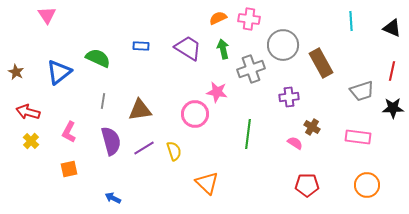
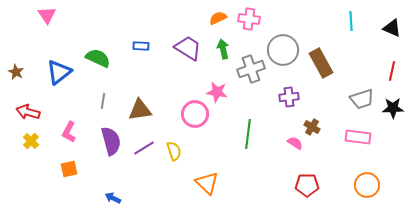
gray circle: moved 5 px down
gray trapezoid: moved 8 px down
